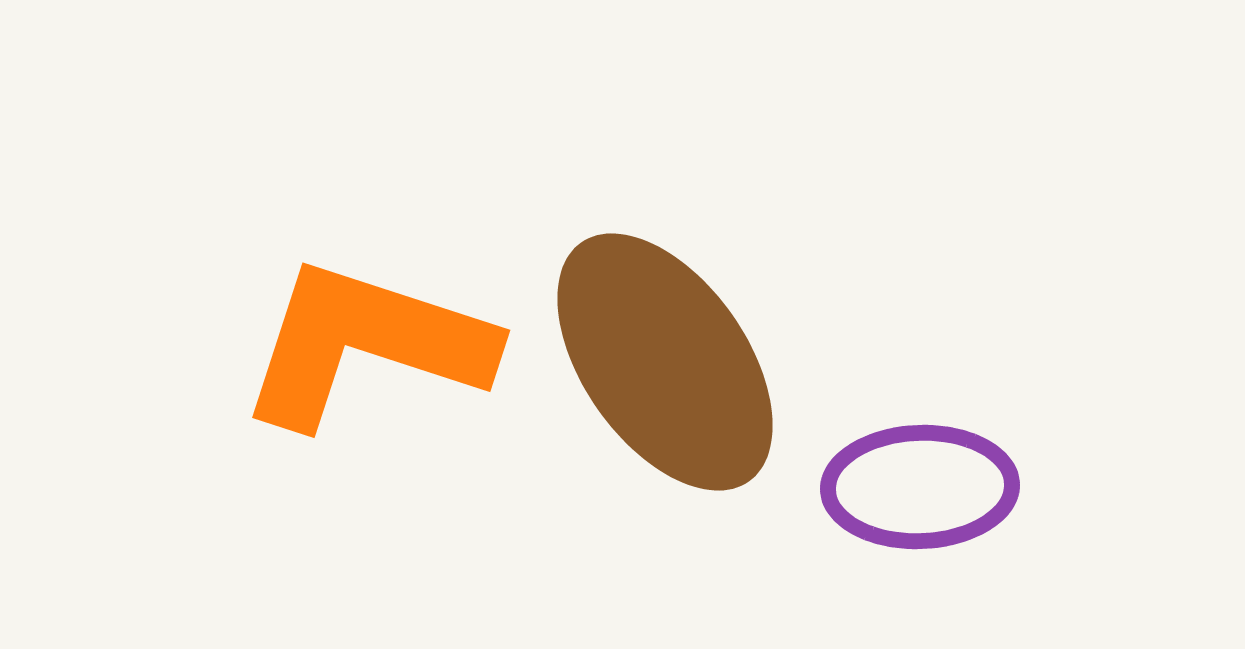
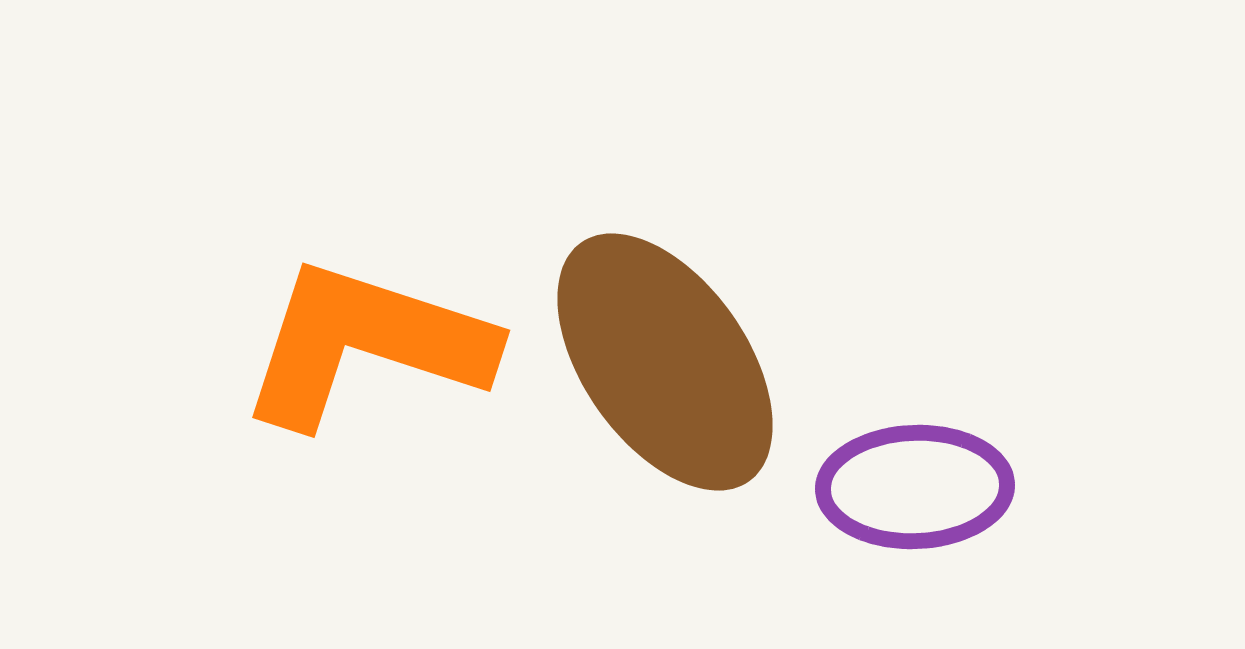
purple ellipse: moved 5 px left
